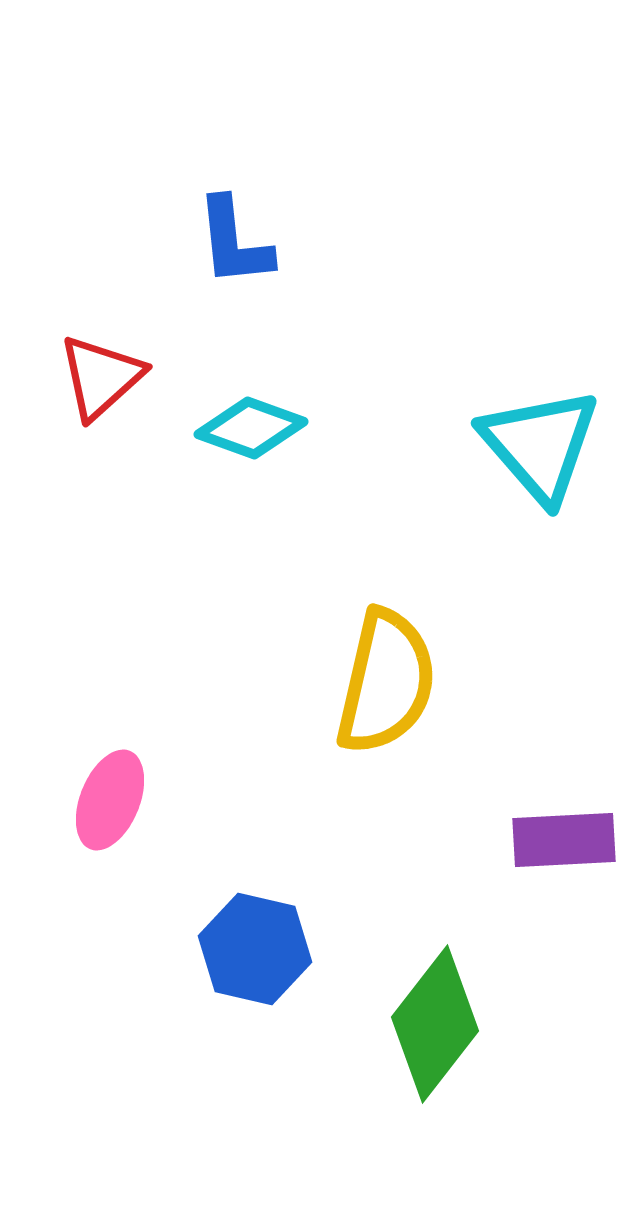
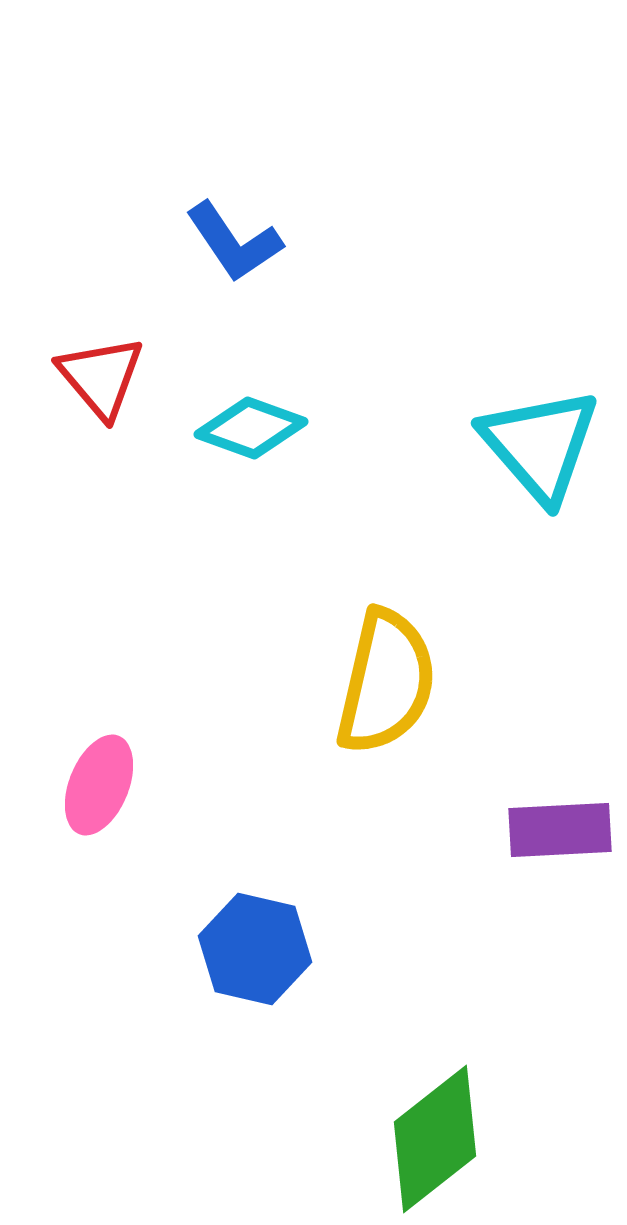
blue L-shape: rotated 28 degrees counterclockwise
red triangle: rotated 28 degrees counterclockwise
pink ellipse: moved 11 px left, 15 px up
purple rectangle: moved 4 px left, 10 px up
green diamond: moved 115 px down; rotated 14 degrees clockwise
